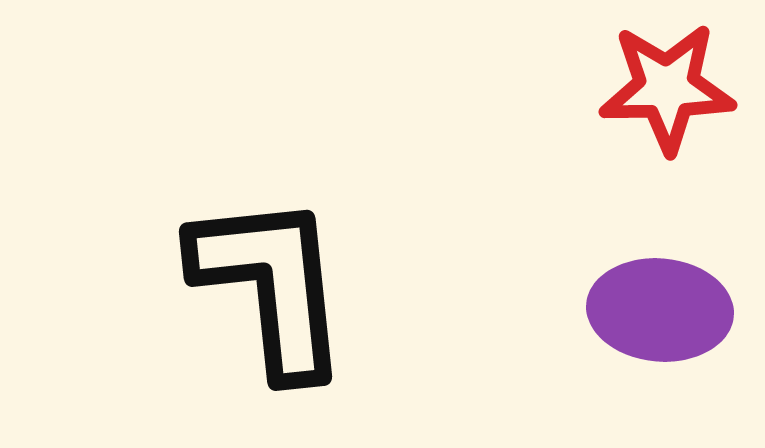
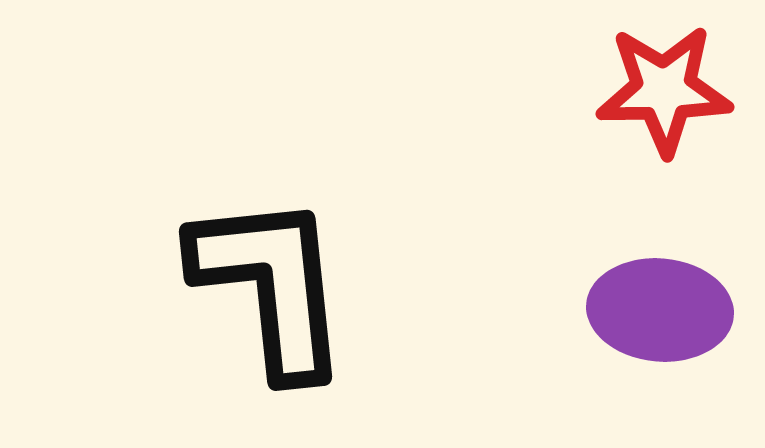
red star: moved 3 px left, 2 px down
